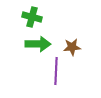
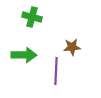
green arrow: moved 14 px left, 11 px down
